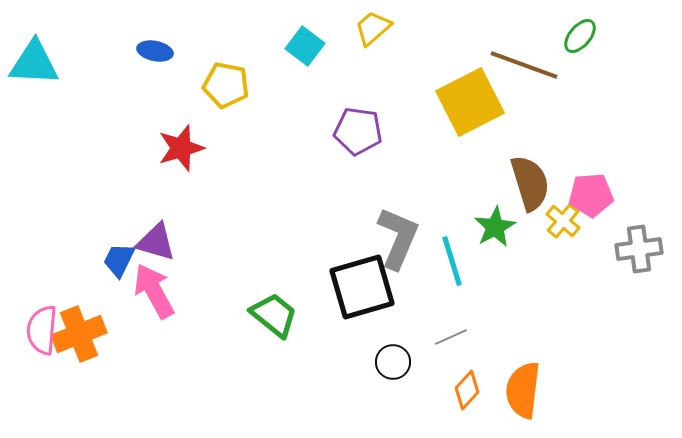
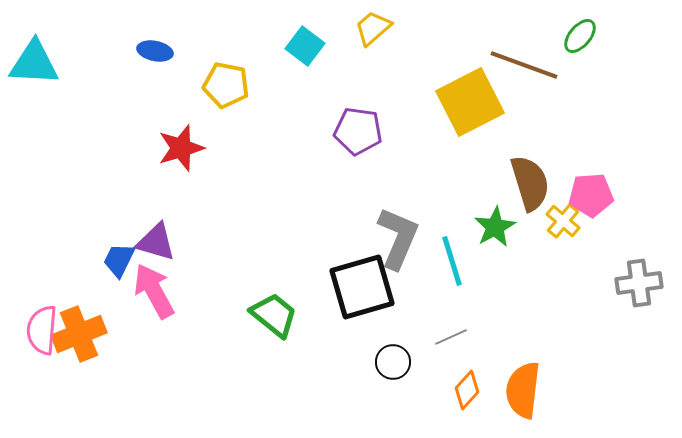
gray cross: moved 34 px down
